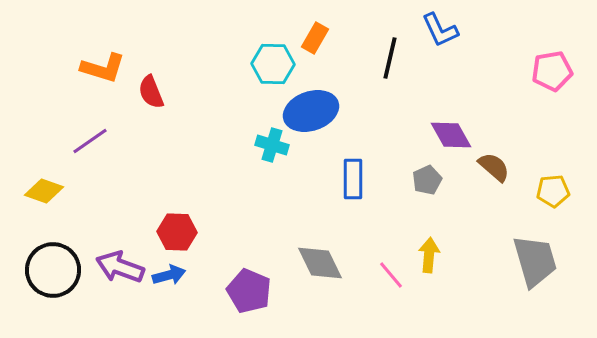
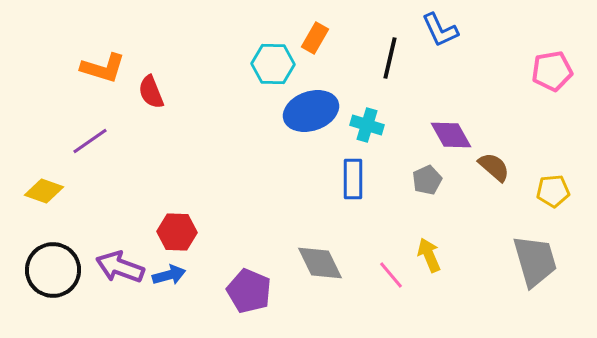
cyan cross: moved 95 px right, 20 px up
yellow arrow: rotated 28 degrees counterclockwise
